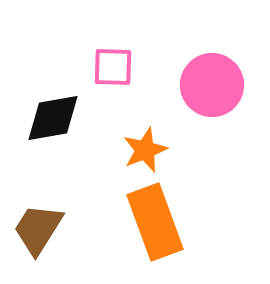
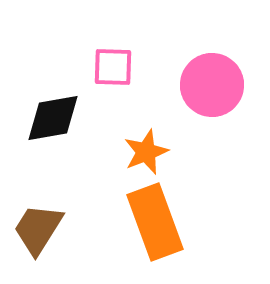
orange star: moved 1 px right, 2 px down
